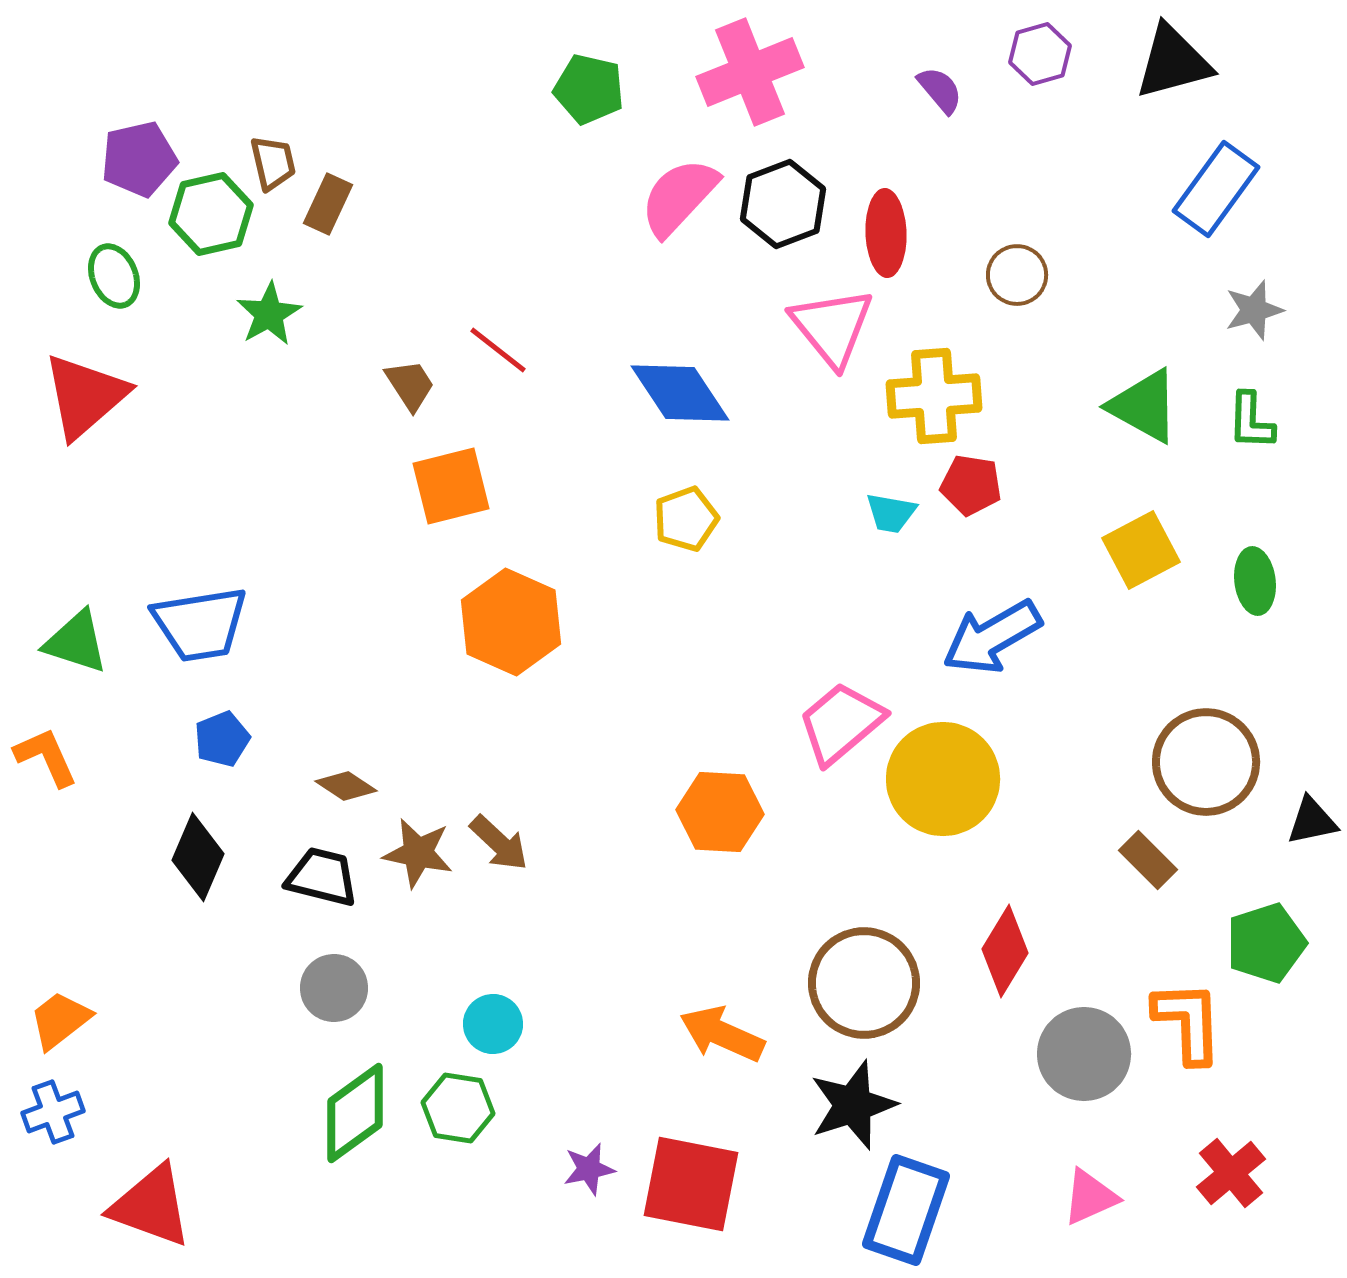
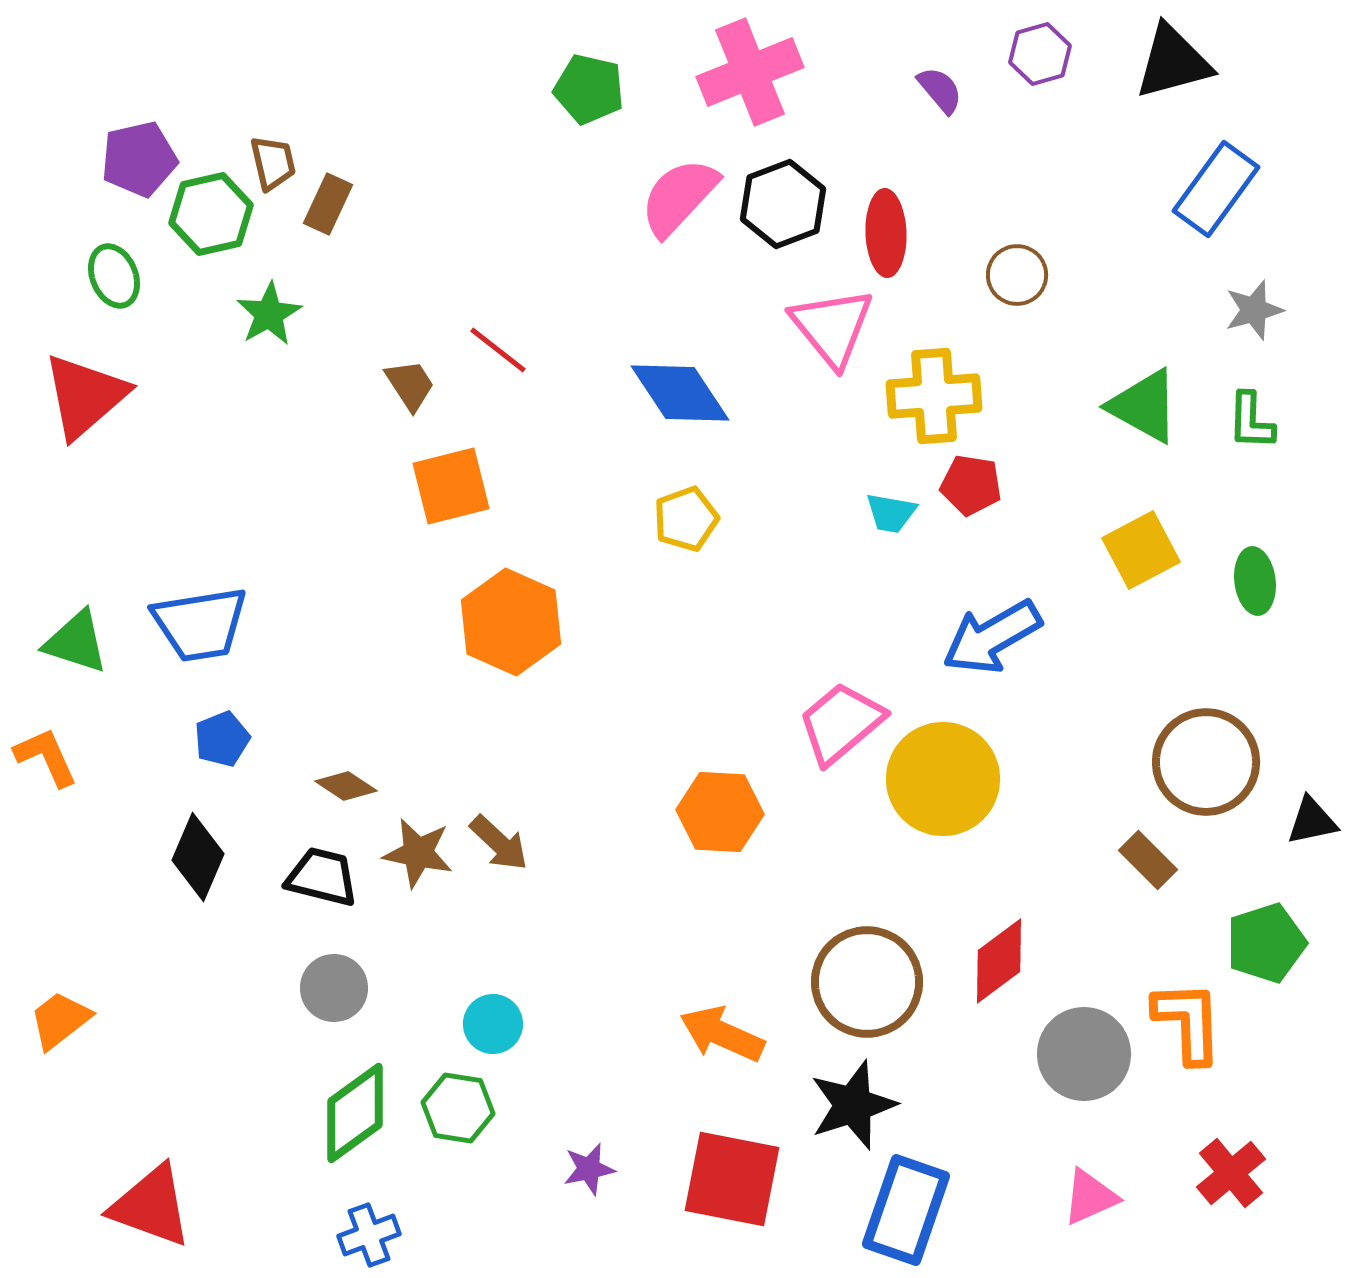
red diamond at (1005, 951): moved 6 px left, 10 px down; rotated 22 degrees clockwise
brown circle at (864, 983): moved 3 px right, 1 px up
blue cross at (53, 1112): moved 316 px right, 123 px down
red square at (691, 1184): moved 41 px right, 5 px up
